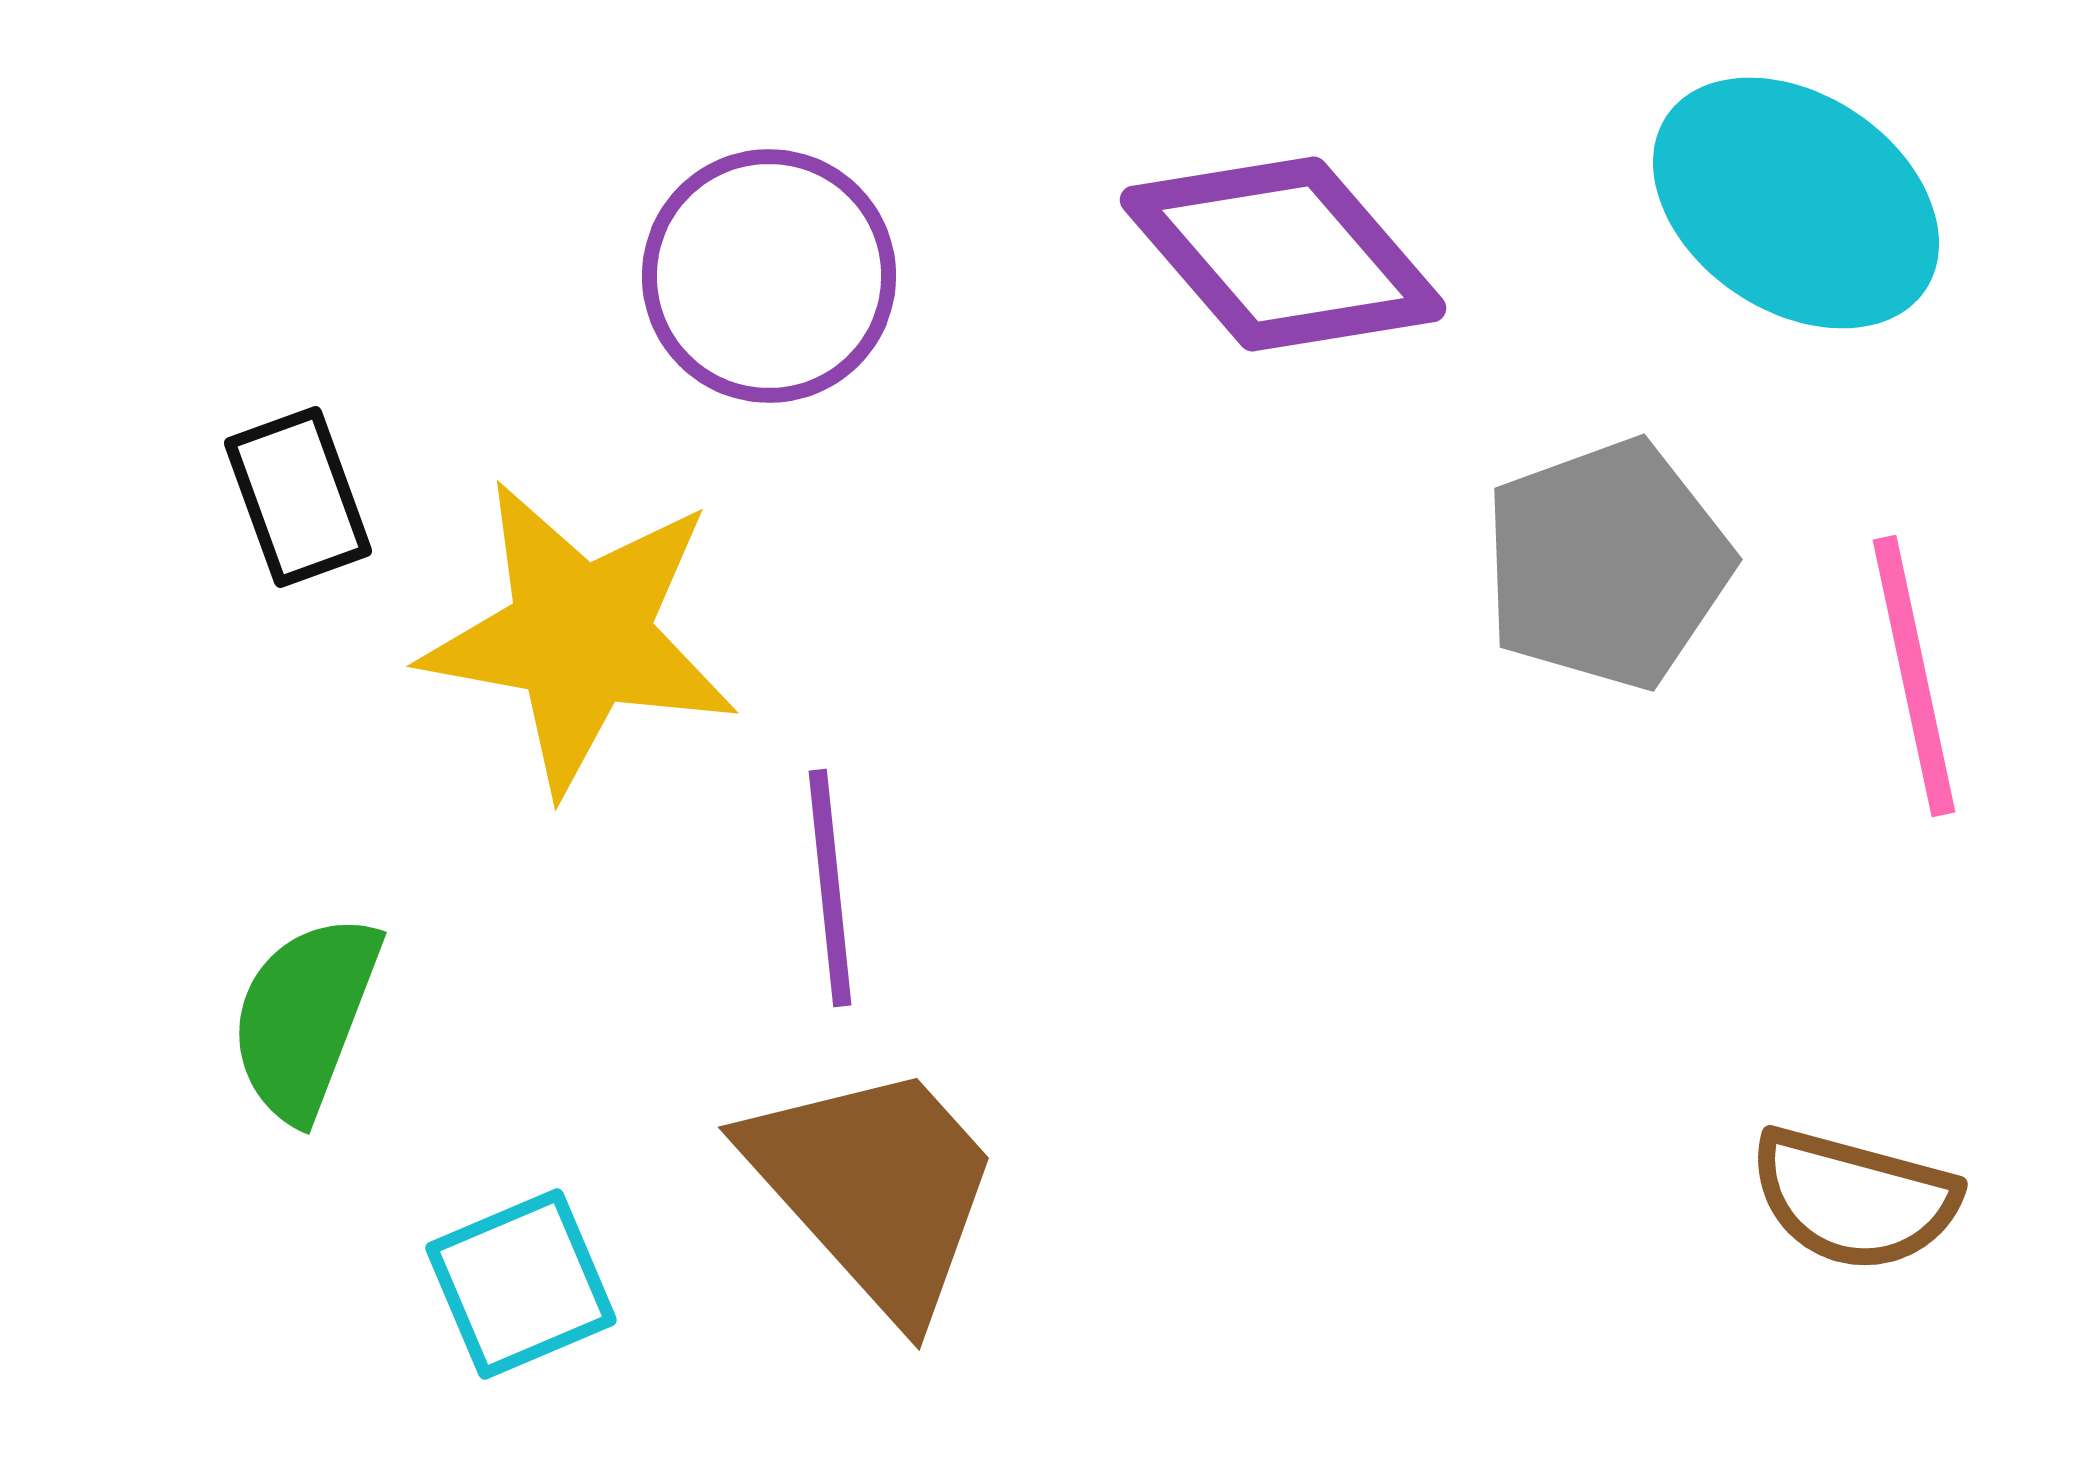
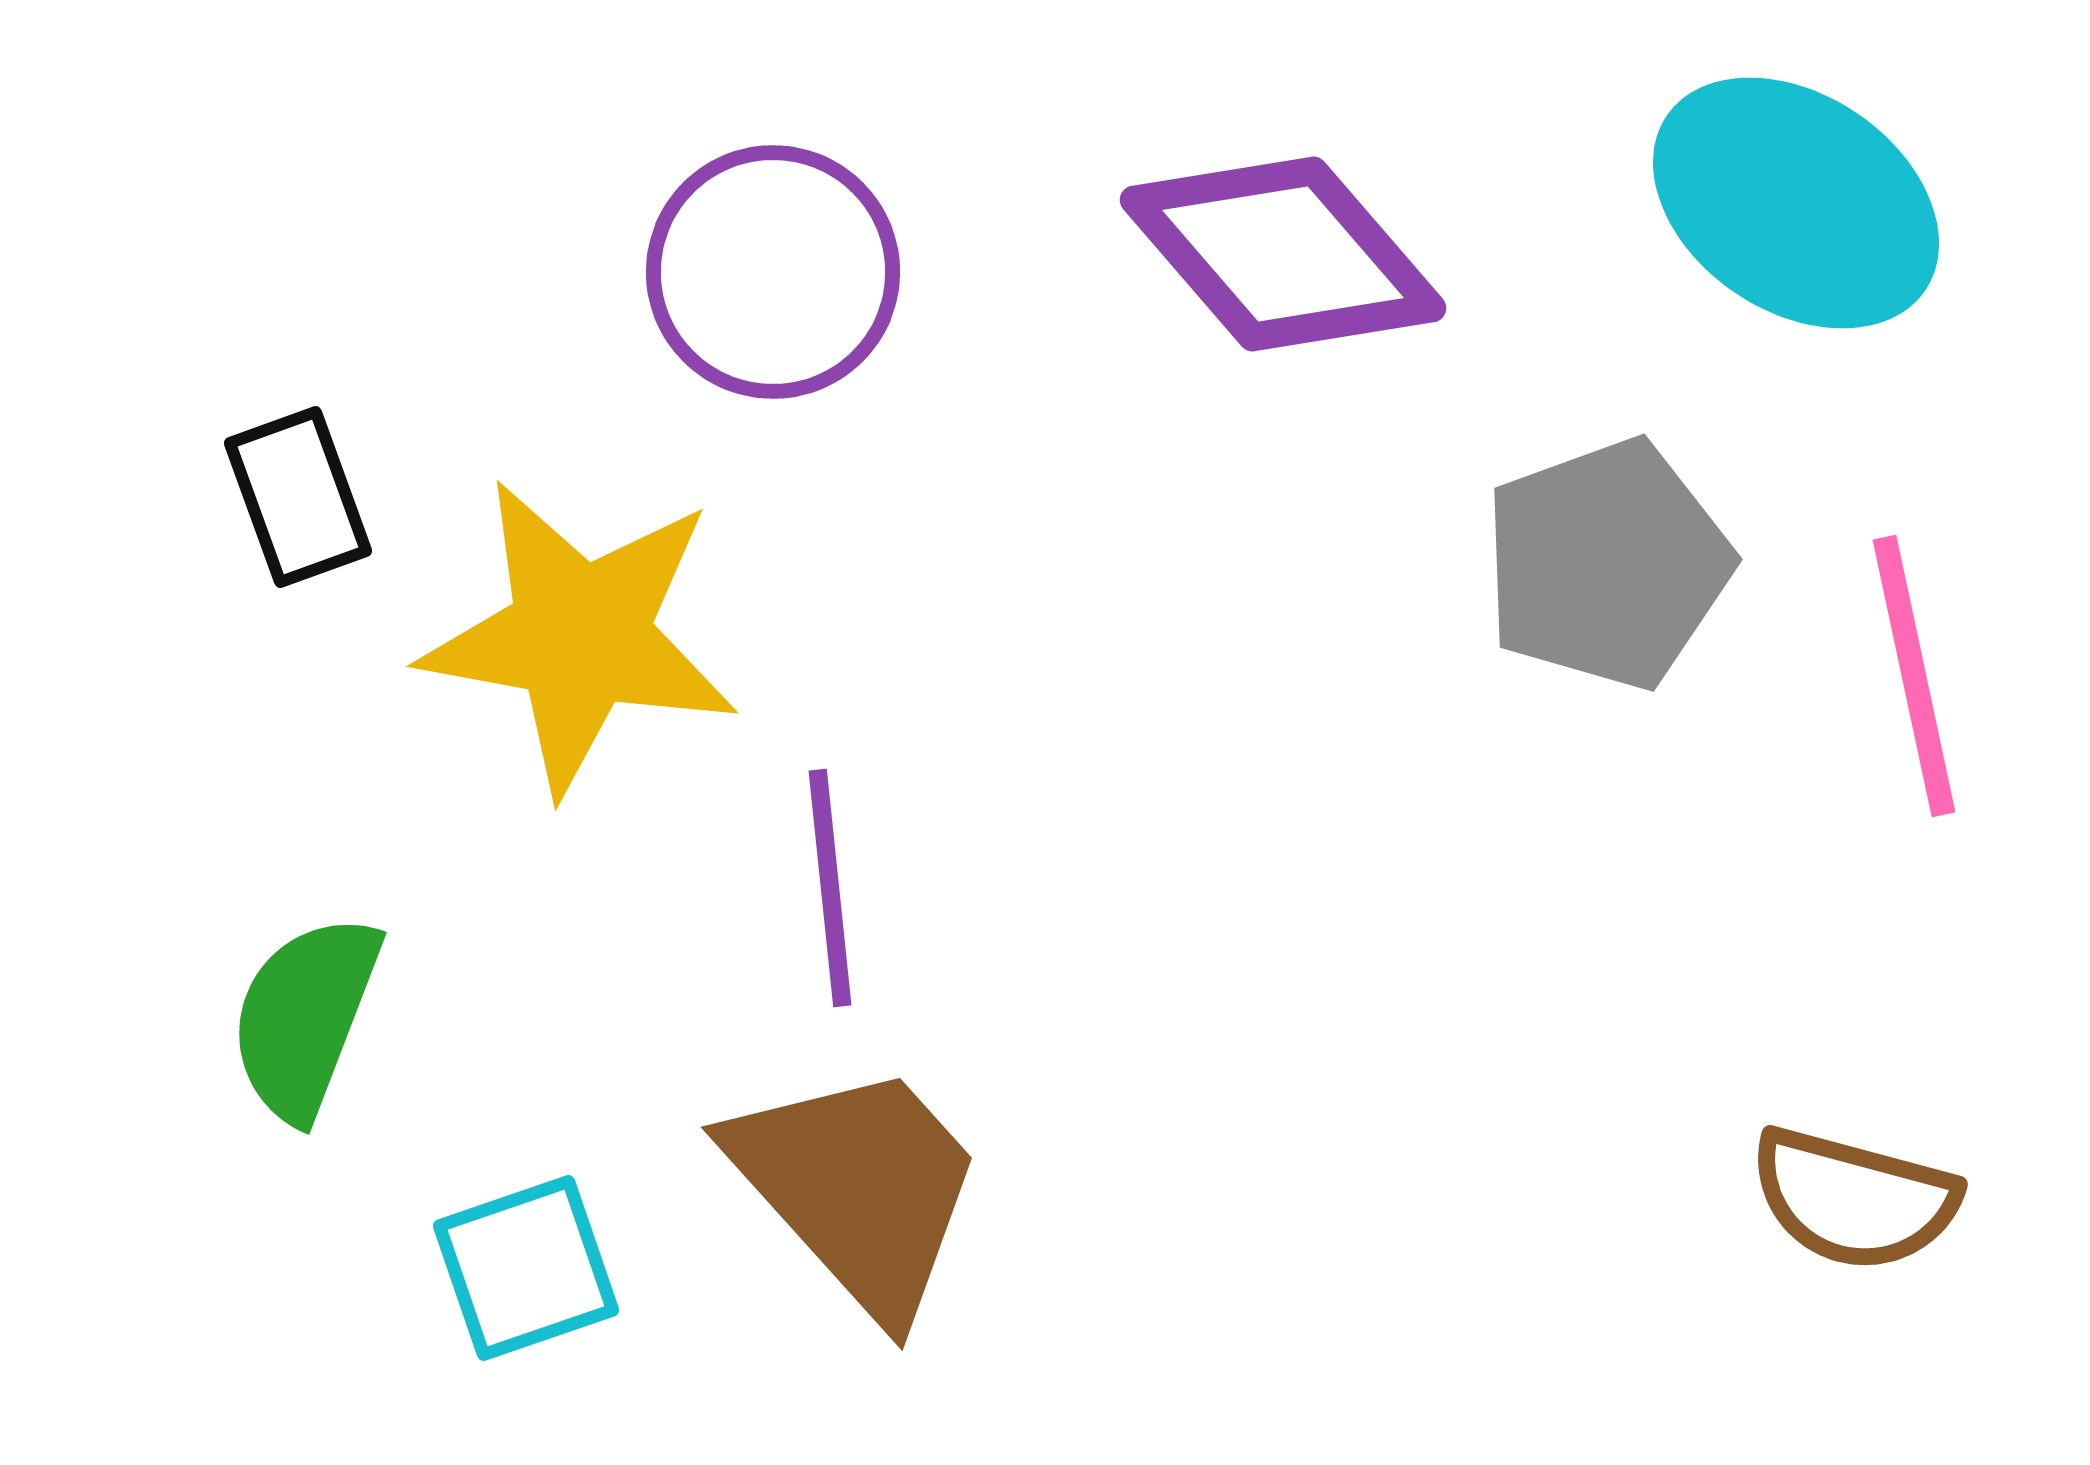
purple circle: moved 4 px right, 4 px up
brown trapezoid: moved 17 px left
cyan square: moved 5 px right, 16 px up; rotated 4 degrees clockwise
